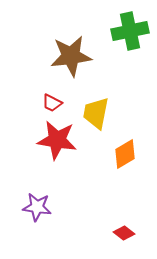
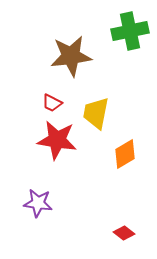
purple star: moved 1 px right, 4 px up
